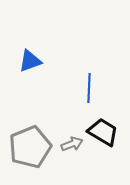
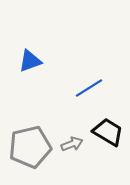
blue line: rotated 56 degrees clockwise
black trapezoid: moved 5 px right
gray pentagon: rotated 9 degrees clockwise
